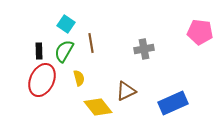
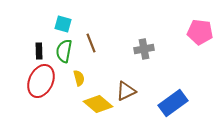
cyan square: moved 3 px left; rotated 18 degrees counterclockwise
brown line: rotated 12 degrees counterclockwise
green semicircle: rotated 20 degrees counterclockwise
red ellipse: moved 1 px left, 1 px down
blue rectangle: rotated 12 degrees counterclockwise
yellow diamond: moved 3 px up; rotated 12 degrees counterclockwise
